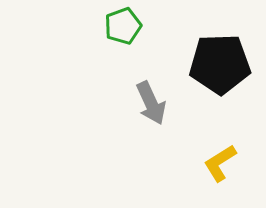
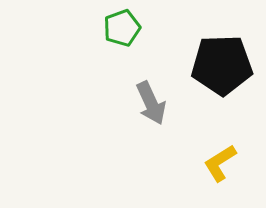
green pentagon: moved 1 px left, 2 px down
black pentagon: moved 2 px right, 1 px down
